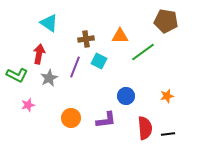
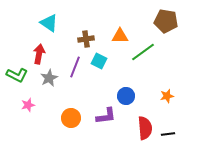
purple L-shape: moved 4 px up
